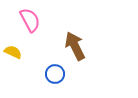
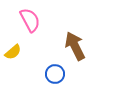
yellow semicircle: rotated 114 degrees clockwise
